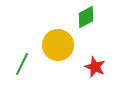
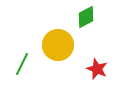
red star: moved 2 px right, 2 px down
